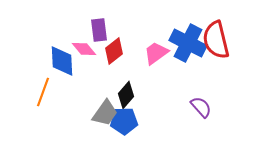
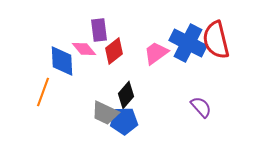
gray trapezoid: rotated 80 degrees clockwise
